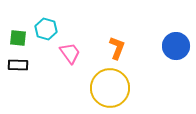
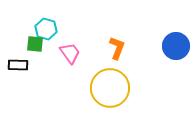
green square: moved 17 px right, 6 px down
